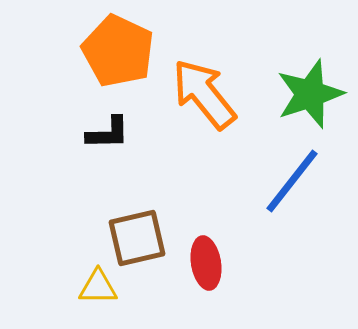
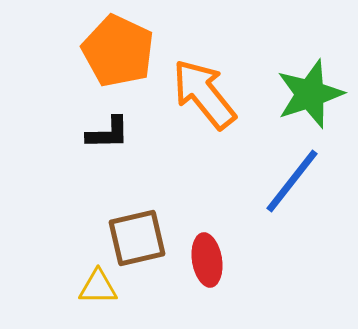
red ellipse: moved 1 px right, 3 px up
